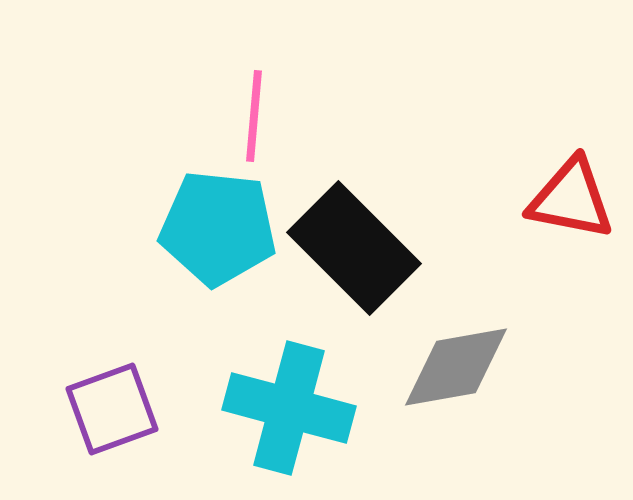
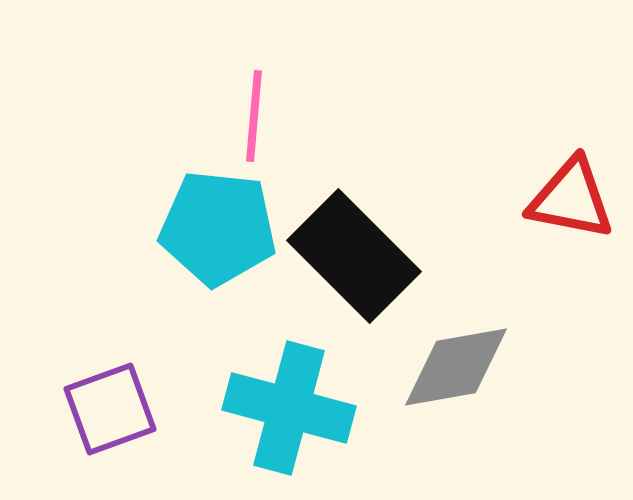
black rectangle: moved 8 px down
purple square: moved 2 px left
